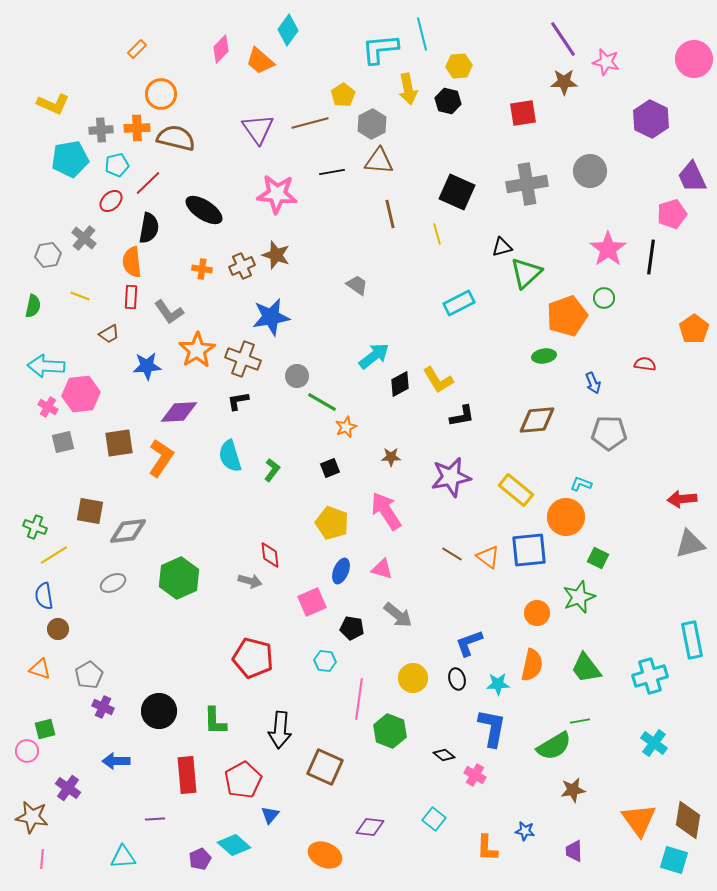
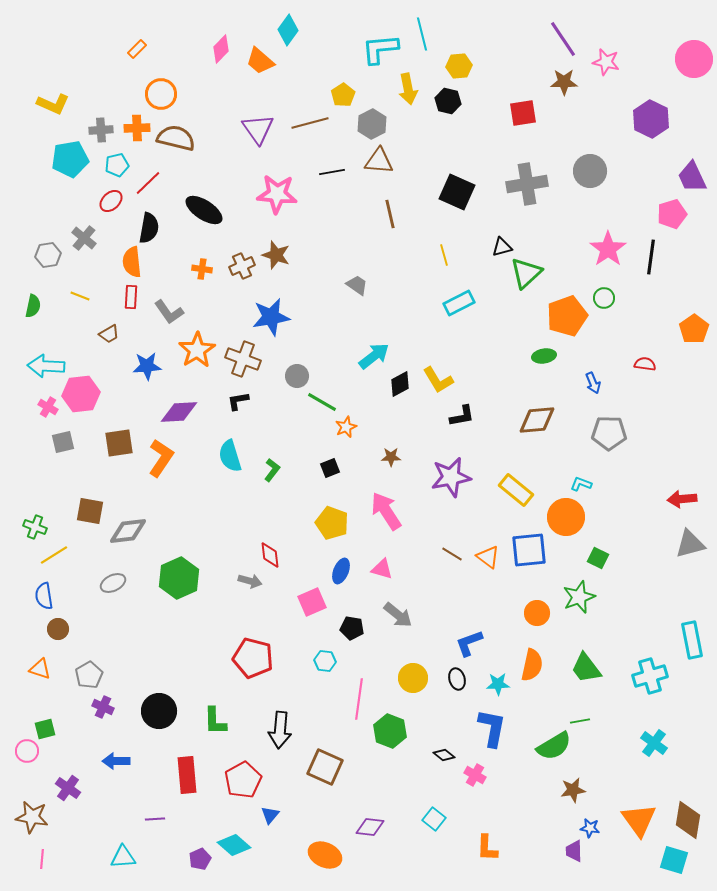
yellow line at (437, 234): moved 7 px right, 21 px down
blue star at (525, 831): moved 65 px right, 3 px up
